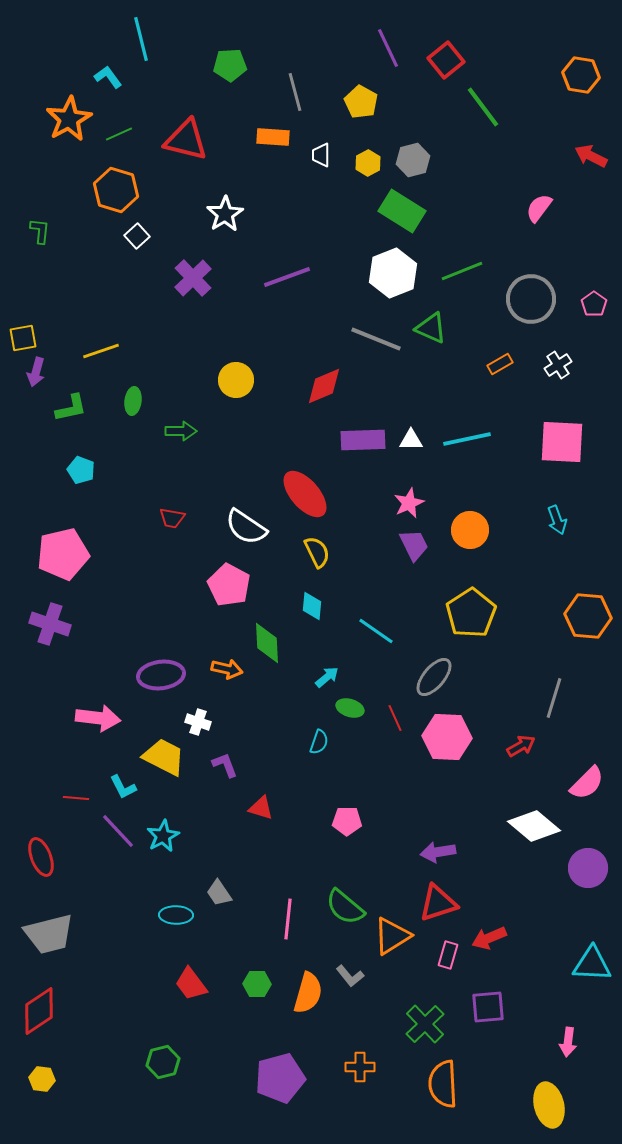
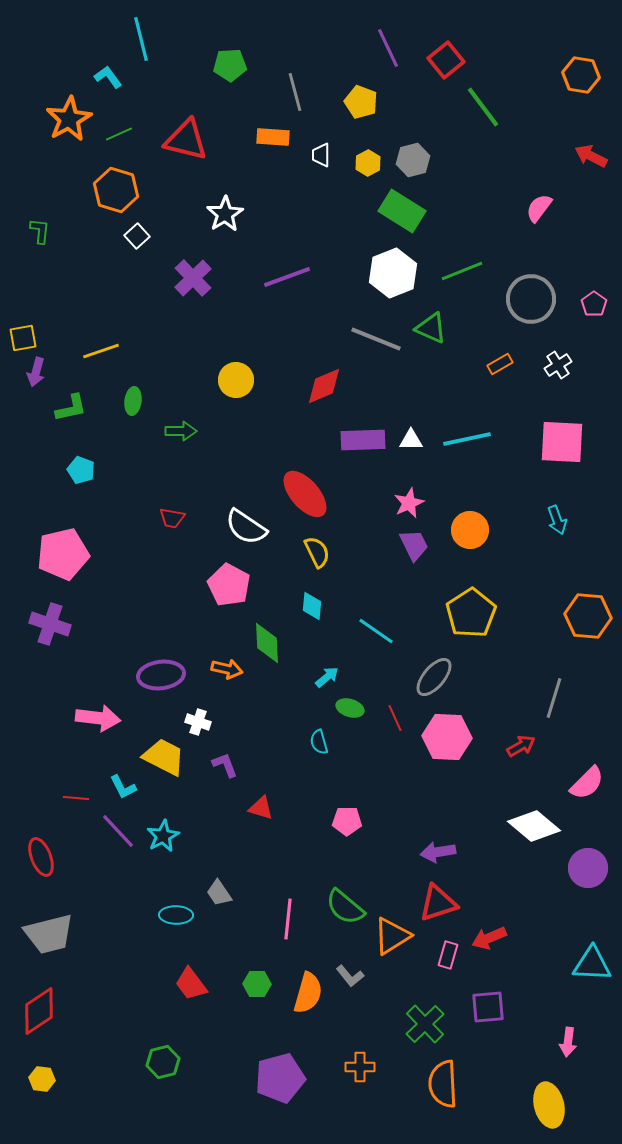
yellow pentagon at (361, 102): rotated 8 degrees counterclockwise
cyan semicircle at (319, 742): rotated 145 degrees clockwise
